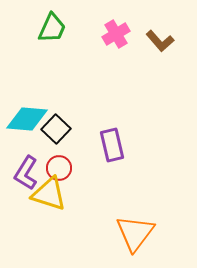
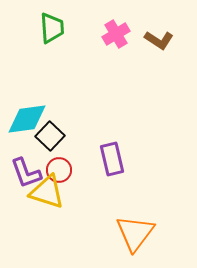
green trapezoid: rotated 28 degrees counterclockwise
brown L-shape: moved 1 px left, 1 px up; rotated 16 degrees counterclockwise
cyan diamond: rotated 12 degrees counterclockwise
black square: moved 6 px left, 7 px down
purple rectangle: moved 14 px down
red circle: moved 2 px down
purple L-shape: rotated 52 degrees counterclockwise
yellow triangle: moved 2 px left, 2 px up
